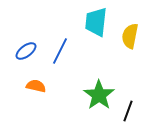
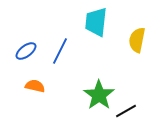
yellow semicircle: moved 7 px right, 4 px down
orange semicircle: moved 1 px left
black line: moved 2 px left; rotated 40 degrees clockwise
